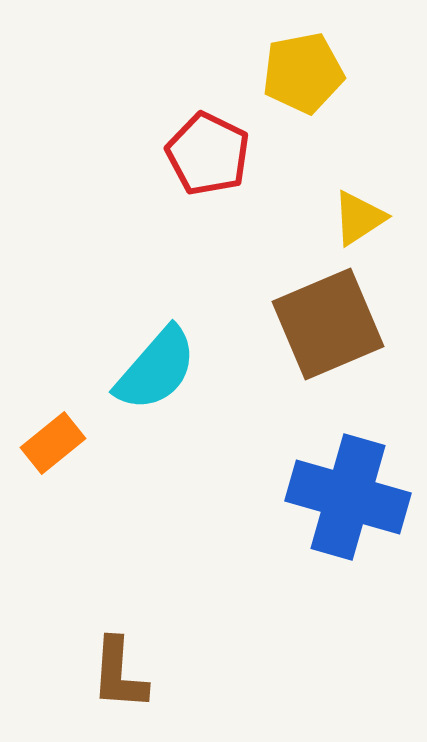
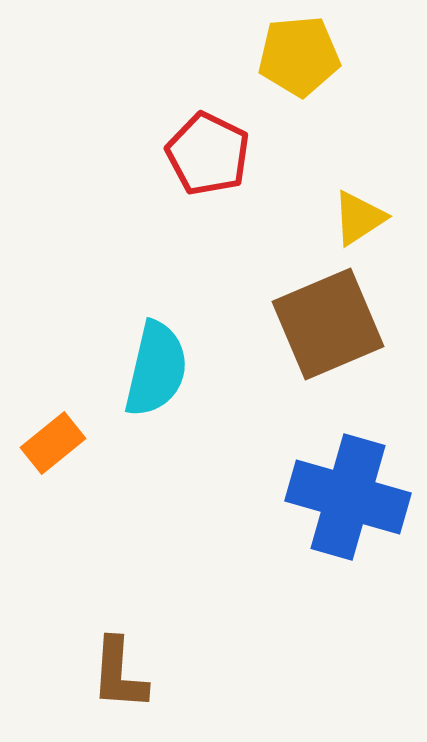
yellow pentagon: moved 4 px left, 17 px up; rotated 6 degrees clockwise
cyan semicircle: rotated 28 degrees counterclockwise
